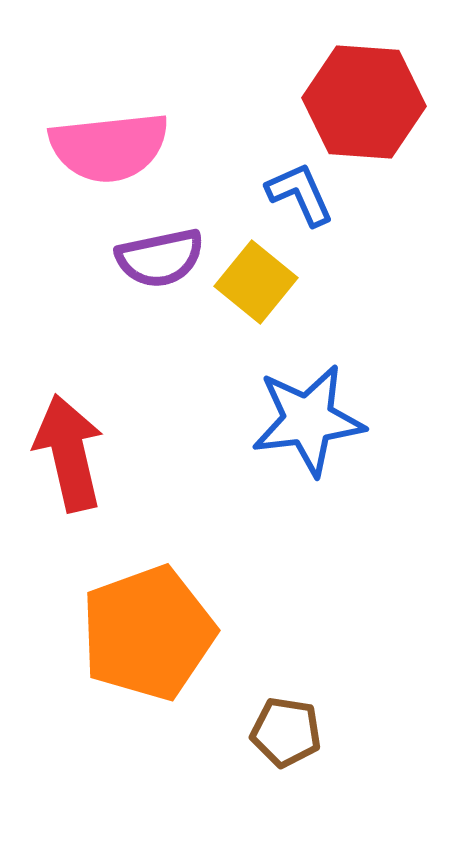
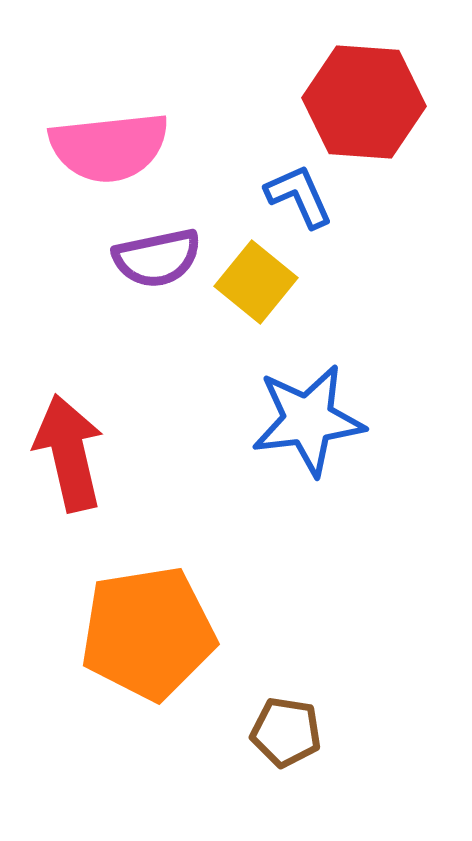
blue L-shape: moved 1 px left, 2 px down
purple semicircle: moved 3 px left
orange pentagon: rotated 11 degrees clockwise
